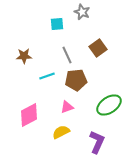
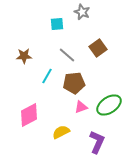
gray line: rotated 24 degrees counterclockwise
cyan line: rotated 42 degrees counterclockwise
brown pentagon: moved 2 px left, 3 px down
pink triangle: moved 14 px right
